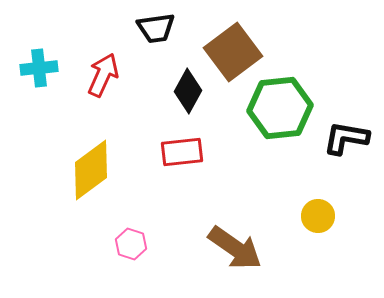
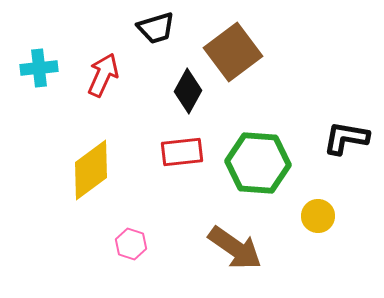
black trapezoid: rotated 9 degrees counterclockwise
green hexagon: moved 22 px left, 55 px down; rotated 10 degrees clockwise
